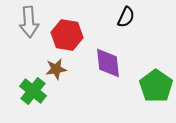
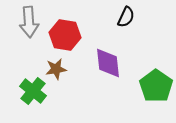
red hexagon: moved 2 px left
